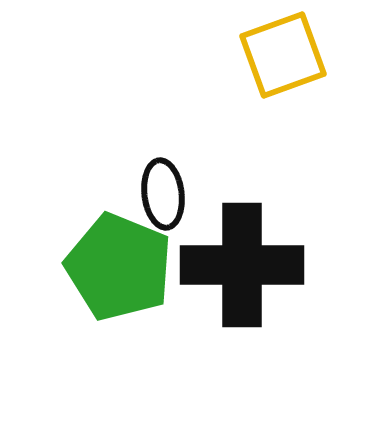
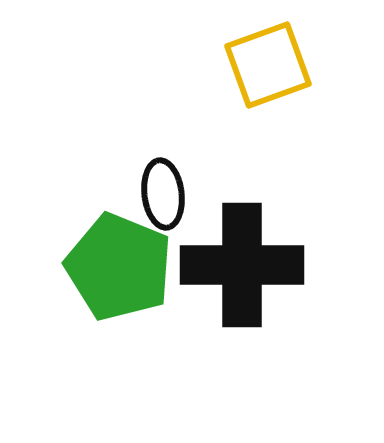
yellow square: moved 15 px left, 10 px down
